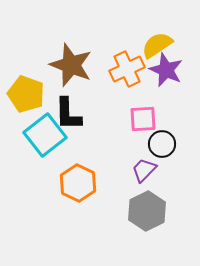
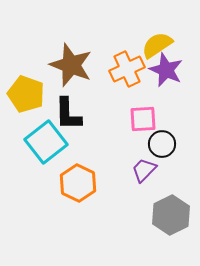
cyan square: moved 1 px right, 7 px down
gray hexagon: moved 24 px right, 4 px down
